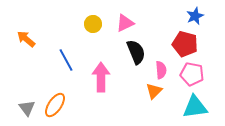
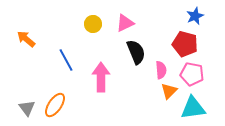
orange triangle: moved 15 px right
cyan triangle: moved 2 px left, 1 px down
